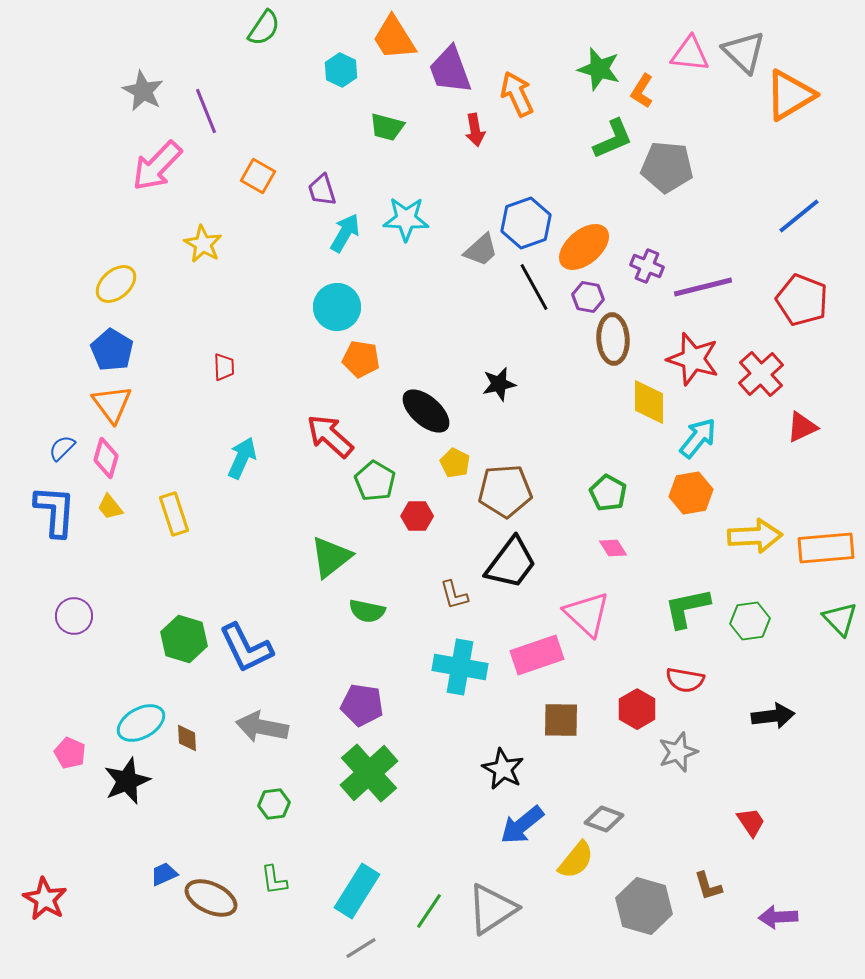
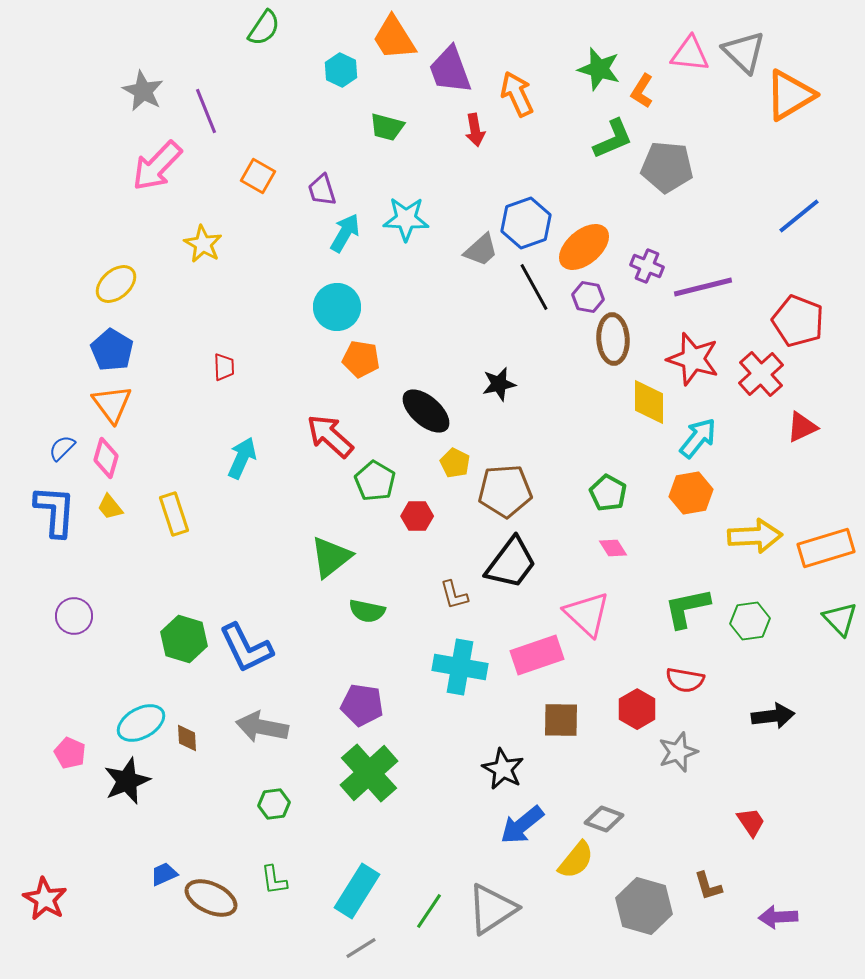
red pentagon at (802, 300): moved 4 px left, 21 px down
orange rectangle at (826, 548): rotated 12 degrees counterclockwise
